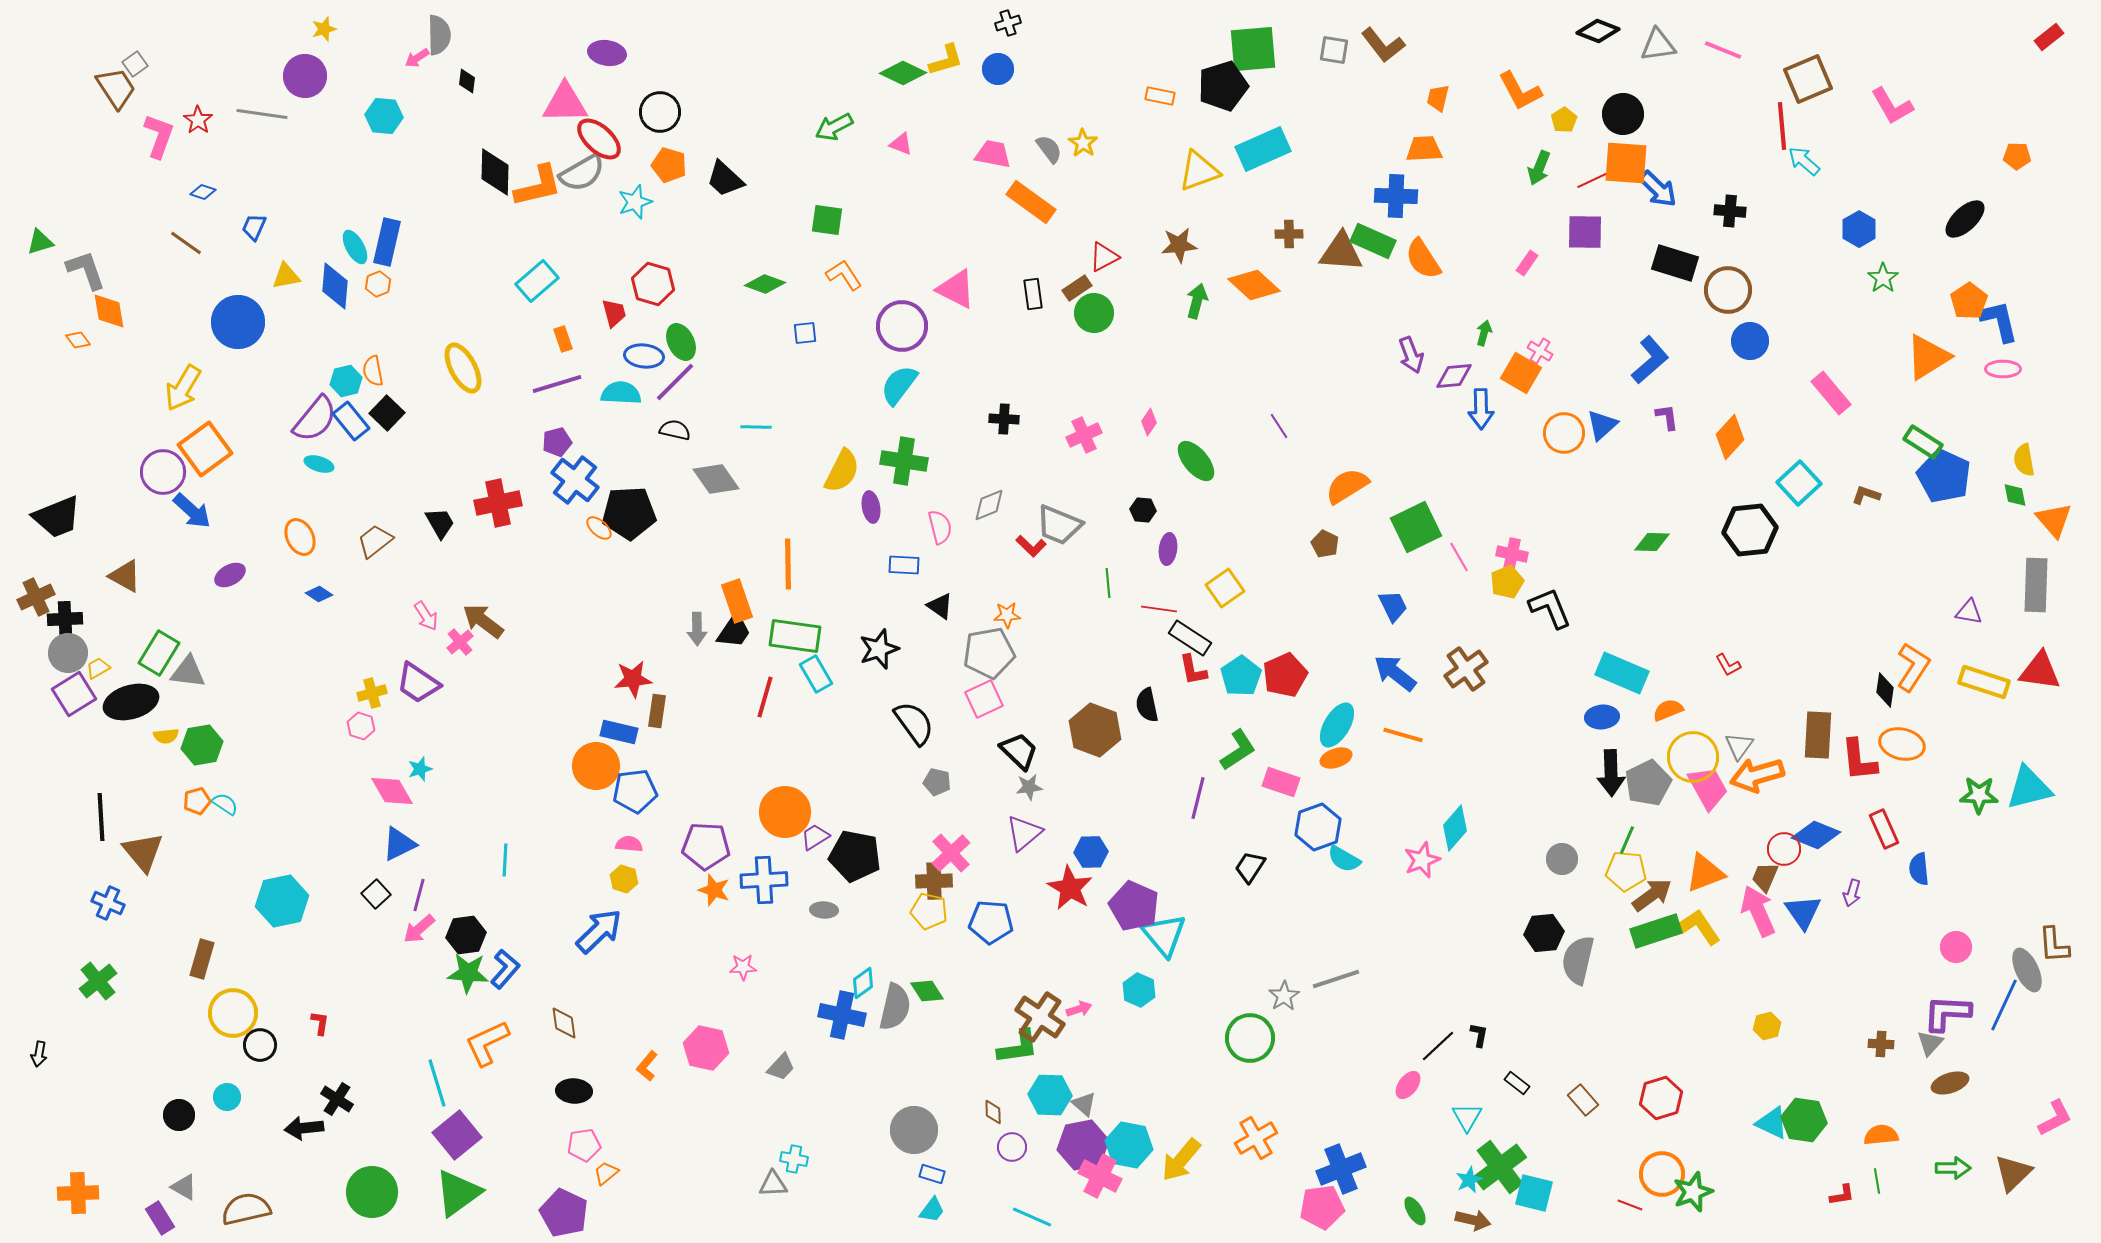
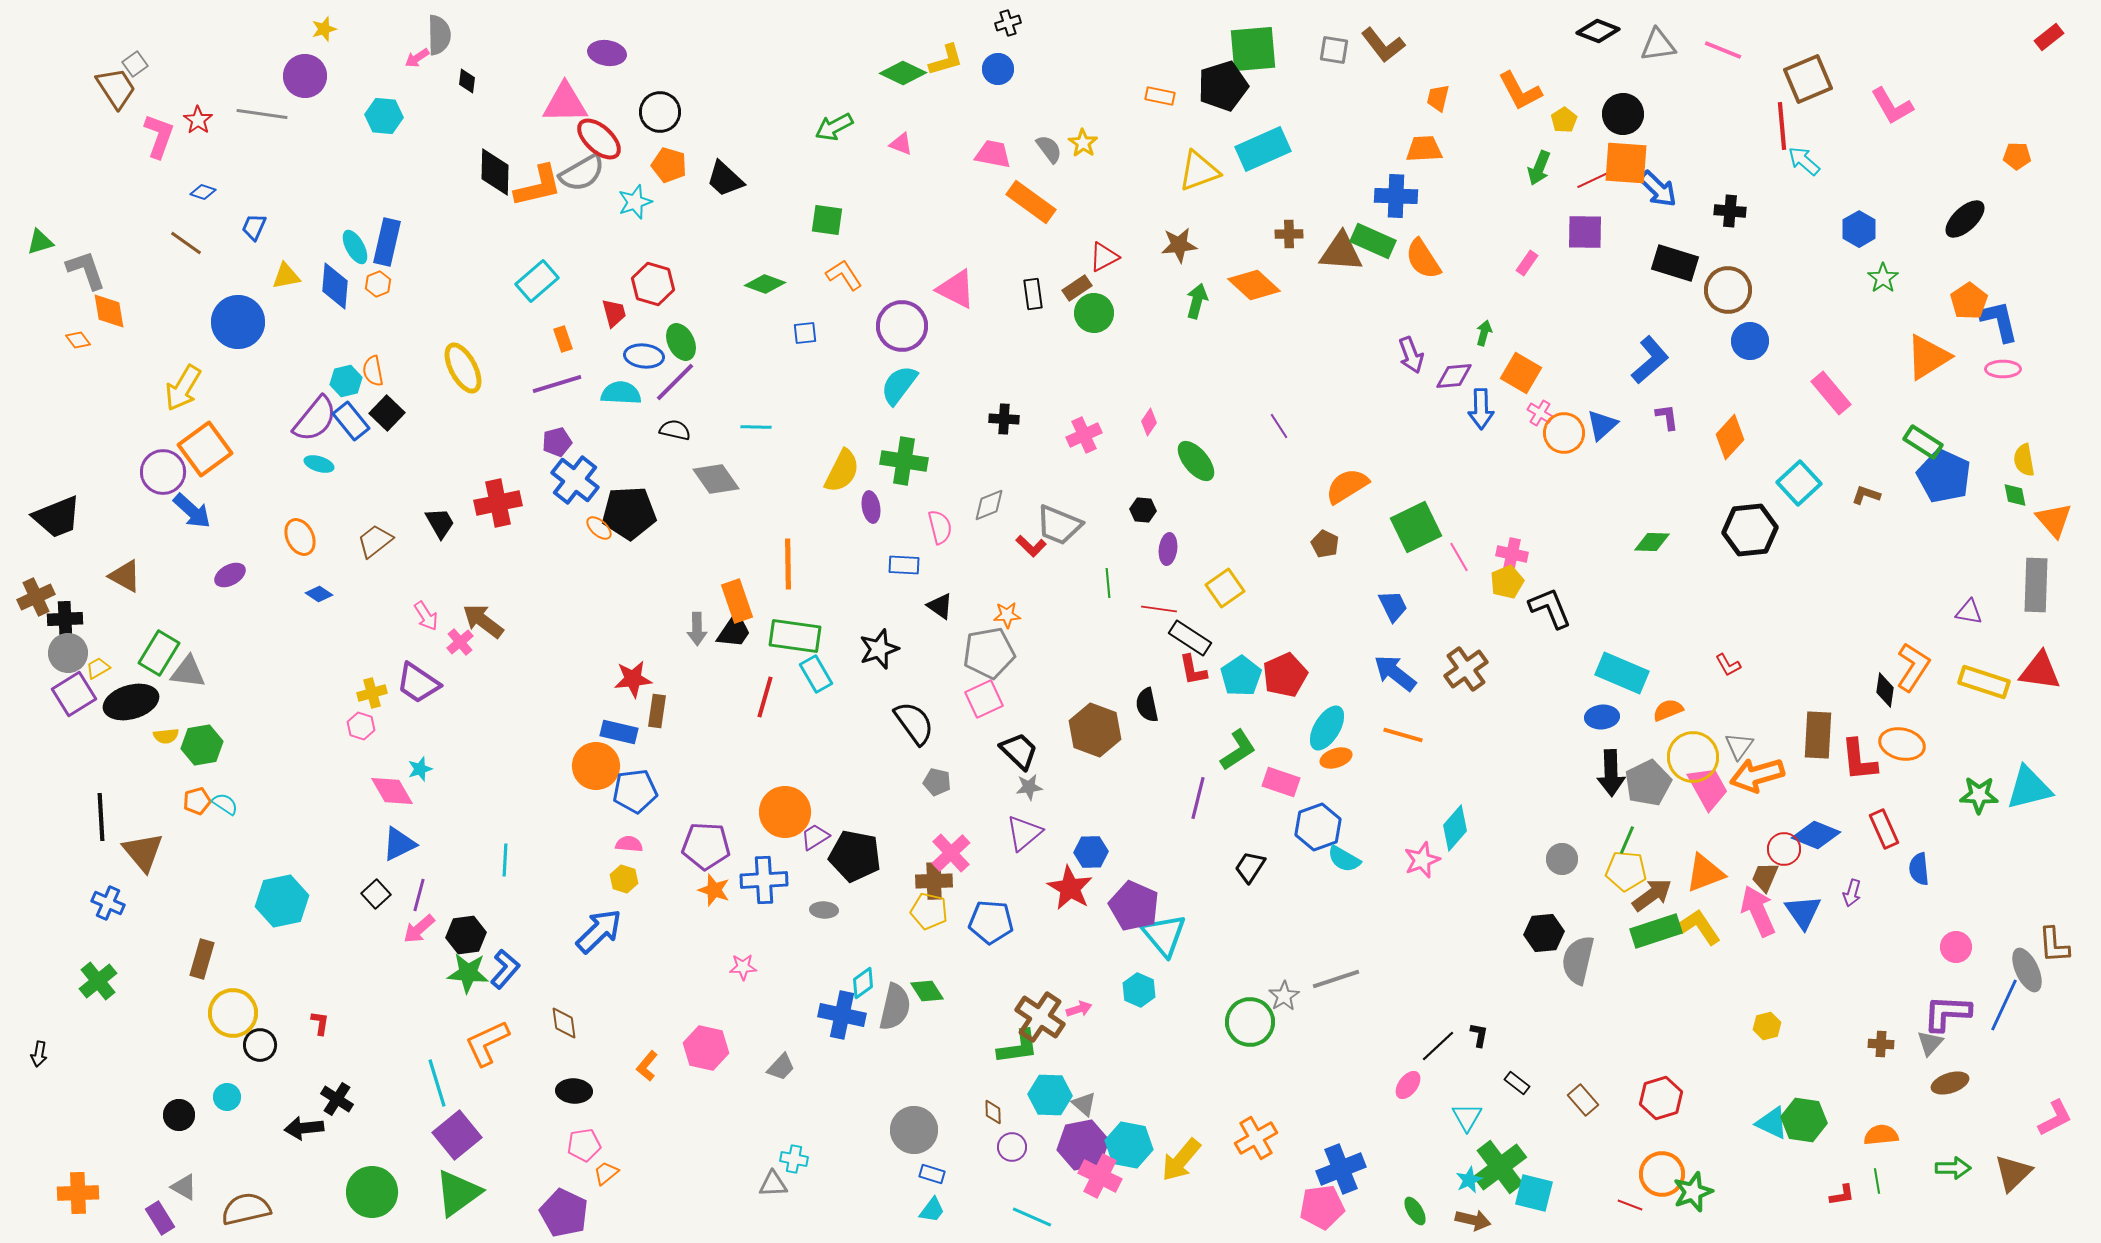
pink cross at (1540, 351): moved 62 px down
cyan ellipse at (1337, 725): moved 10 px left, 3 px down
green circle at (1250, 1038): moved 16 px up
